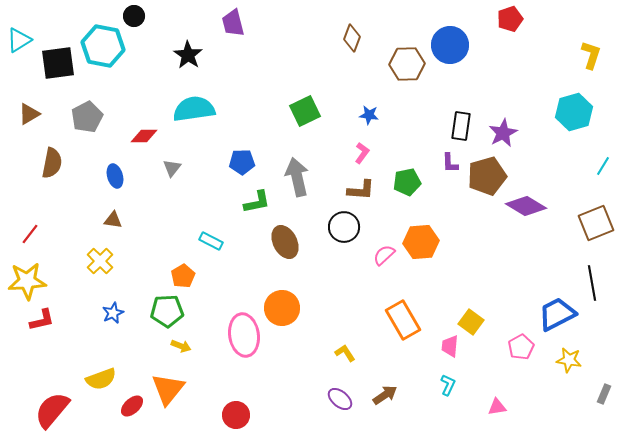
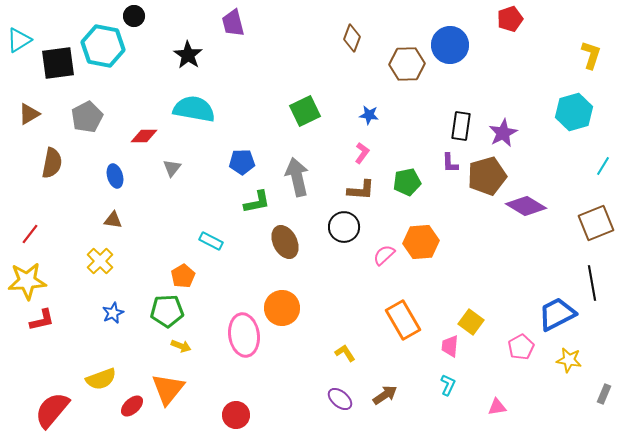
cyan semicircle at (194, 109): rotated 18 degrees clockwise
